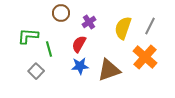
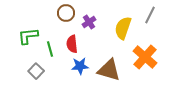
brown circle: moved 5 px right
gray line: moved 11 px up
green L-shape: rotated 10 degrees counterclockwise
red semicircle: moved 7 px left; rotated 36 degrees counterclockwise
green line: moved 1 px right
brown triangle: rotated 35 degrees clockwise
